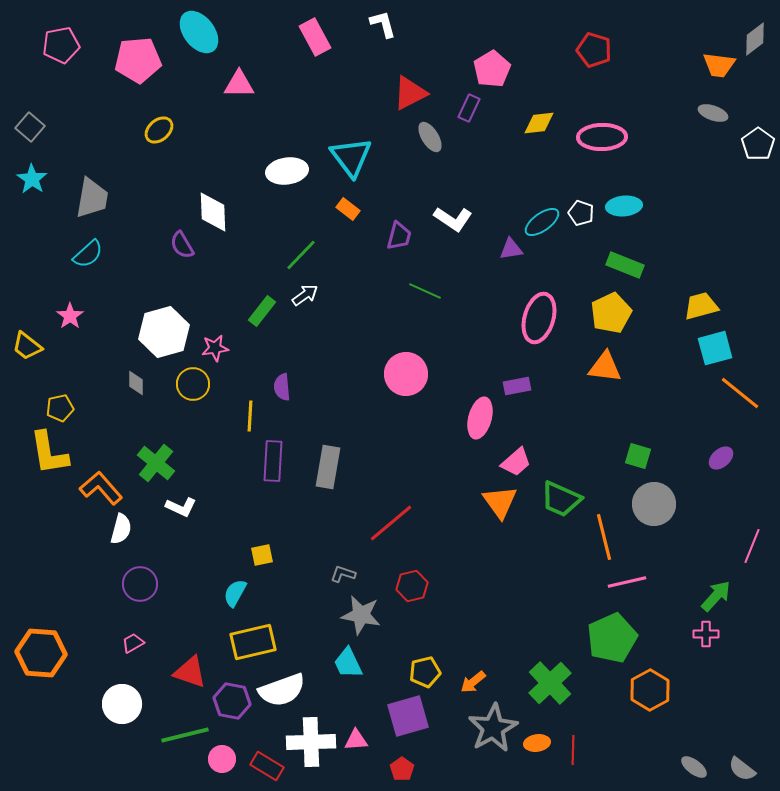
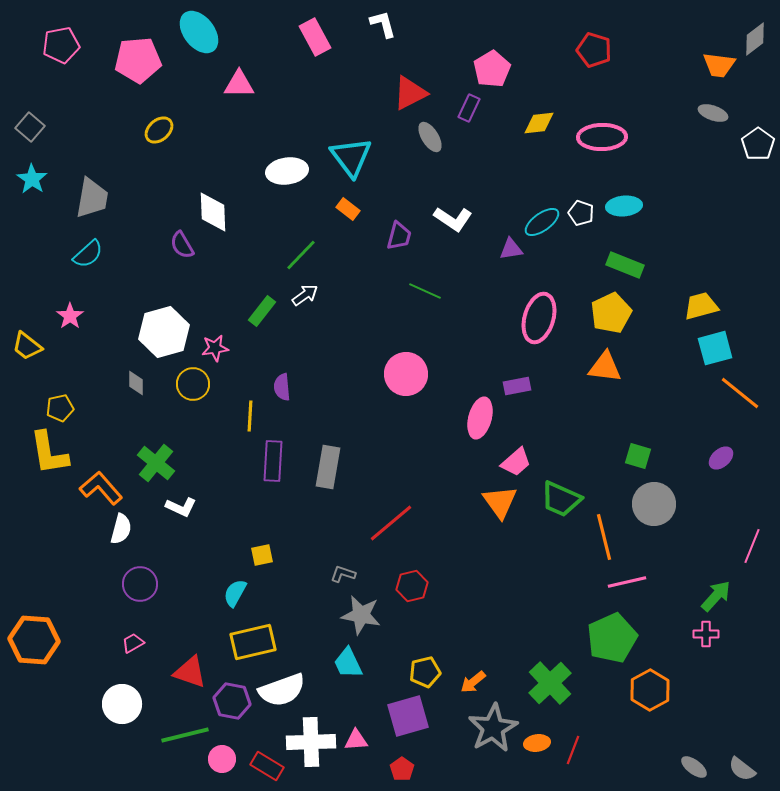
orange hexagon at (41, 653): moved 7 px left, 13 px up
red line at (573, 750): rotated 20 degrees clockwise
